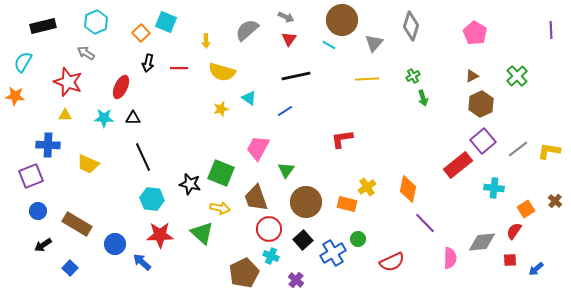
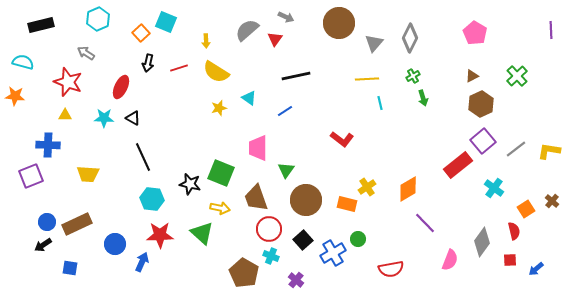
brown circle at (342, 20): moved 3 px left, 3 px down
cyan hexagon at (96, 22): moved 2 px right, 3 px up
black rectangle at (43, 26): moved 2 px left, 1 px up
gray diamond at (411, 26): moved 1 px left, 12 px down; rotated 8 degrees clockwise
red triangle at (289, 39): moved 14 px left
cyan line at (329, 45): moved 51 px right, 58 px down; rotated 48 degrees clockwise
cyan semicircle at (23, 62): rotated 75 degrees clockwise
red line at (179, 68): rotated 18 degrees counterclockwise
yellow semicircle at (222, 72): moved 6 px left; rotated 16 degrees clockwise
yellow star at (221, 109): moved 2 px left, 1 px up
black triangle at (133, 118): rotated 28 degrees clockwise
red L-shape at (342, 139): rotated 135 degrees counterclockwise
pink trapezoid at (258, 148): rotated 28 degrees counterclockwise
gray line at (518, 149): moved 2 px left
yellow trapezoid at (88, 164): moved 10 px down; rotated 20 degrees counterclockwise
cyan cross at (494, 188): rotated 30 degrees clockwise
orange diamond at (408, 189): rotated 48 degrees clockwise
brown cross at (555, 201): moved 3 px left
brown circle at (306, 202): moved 2 px up
blue circle at (38, 211): moved 9 px right, 11 px down
brown rectangle at (77, 224): rotated 56 degrees counterclockwise
red semicircle at (514, 231): rotated 132 degrees clockwise
gray diamond at (482, 242): rotated 48 degrees counterclockwise
pink semicircle at (450, 258): moved 2 px down; rotated 20 degrees clockwise
blue arrow at (142, 262): rotated 72 degrees clockwise
red semicircle at (392, 262): moved 1 px left, 7 px down; rotated 15 degrees clockwise
blue square at (70, 268): rotated 35 degrees counterclockwise
brown pentagon at (244, 273): rotated 16 degrees counterclockwise
